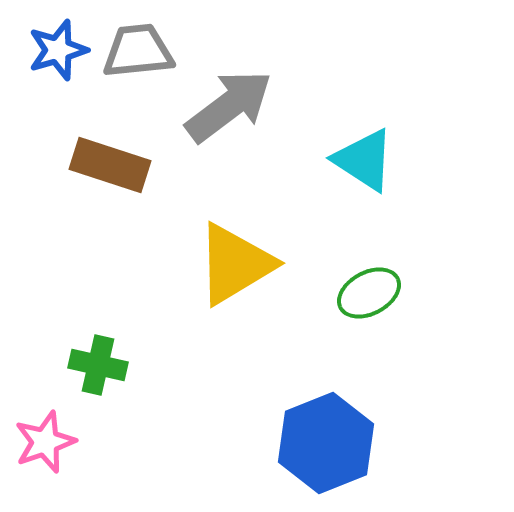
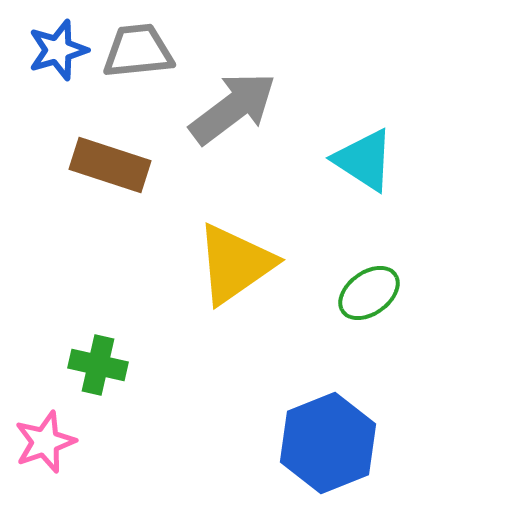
gray arrow: moved 4 px right, 2 px down
yellow triangle: rotated 4 degrees counterclockwise
green ellipse: rotated 8 degrees counterclockwise
blue hexagon: moved 2 px right
